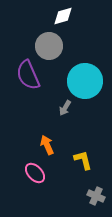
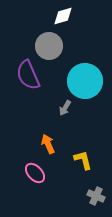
orange arrow: moved 1 px right, 1 px up
